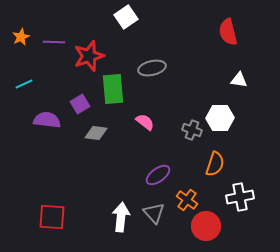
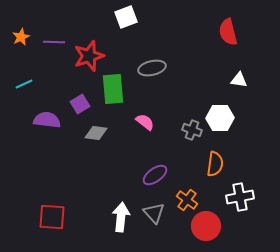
white square: rotated 15 degrees clockwise
orange semicircle: rotated 10 degrees counterclockwise
purple ellipse: moved 3 px left
